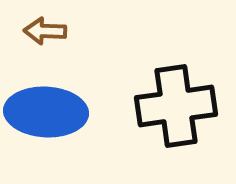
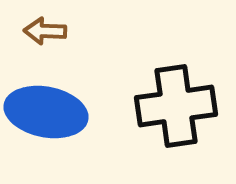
blue ellipse: rotated 8 degrees clockwise
